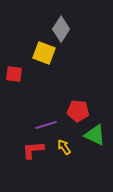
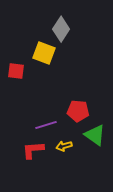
red square: moved 2 px right, 3 px up
green triangle: rotated 10 degrees clockwise
yellow arrow: moved 1 px up; rotated 70 degrees counterclockwise
